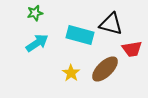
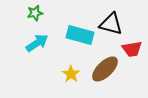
yellow star: moved 1 px down
